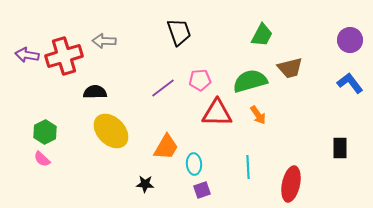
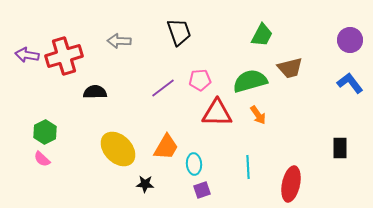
gray arrow: moved 15 px right
yellow ellipse: moved 7 px right, 18 px down
